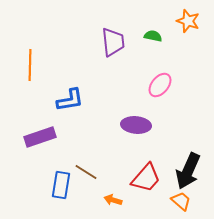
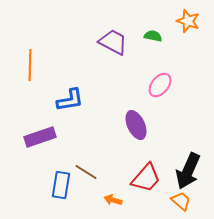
purple trapezoid: rotated 56 degrees counterclockwise
purple ellipse: rotated 60 degrees clockwise
